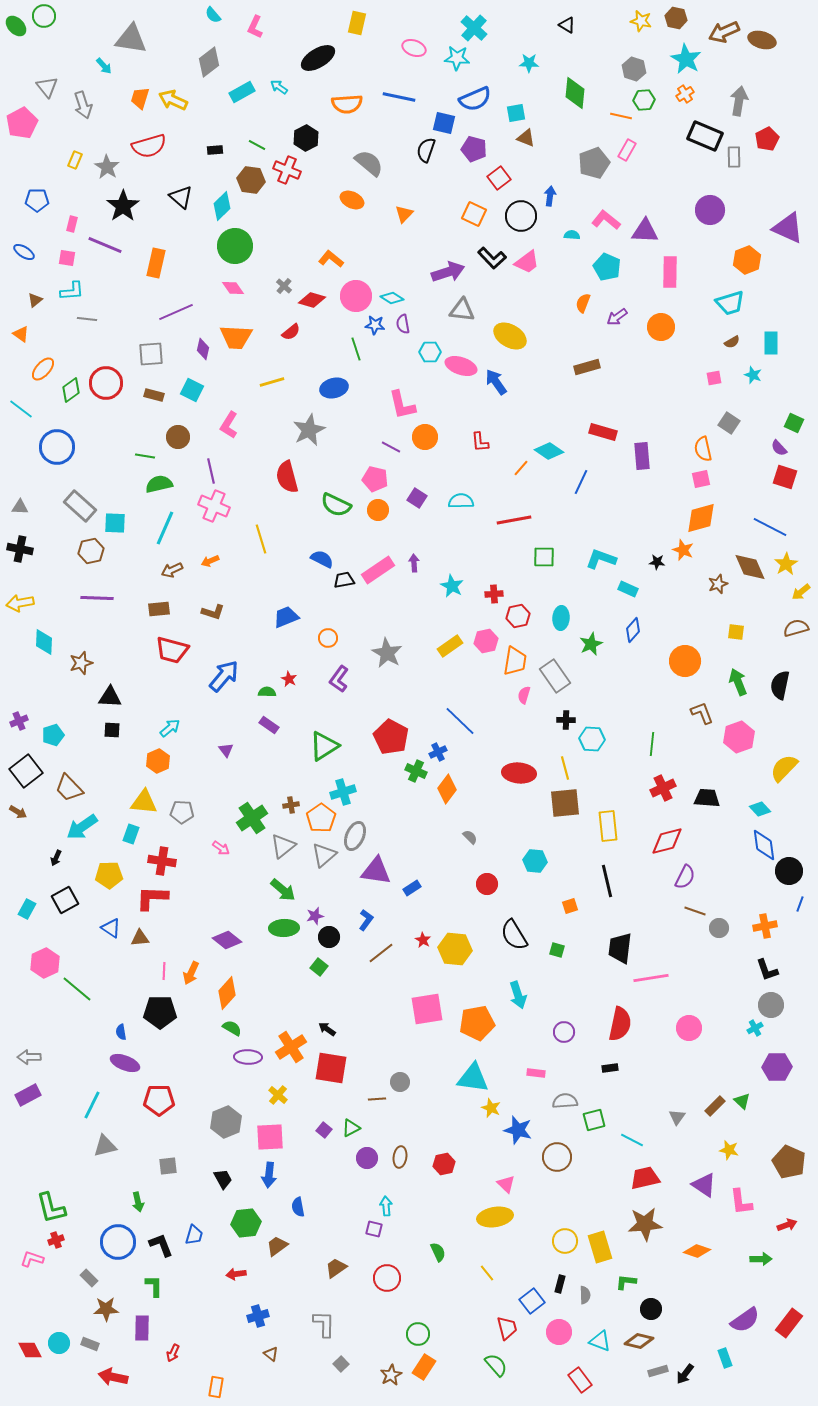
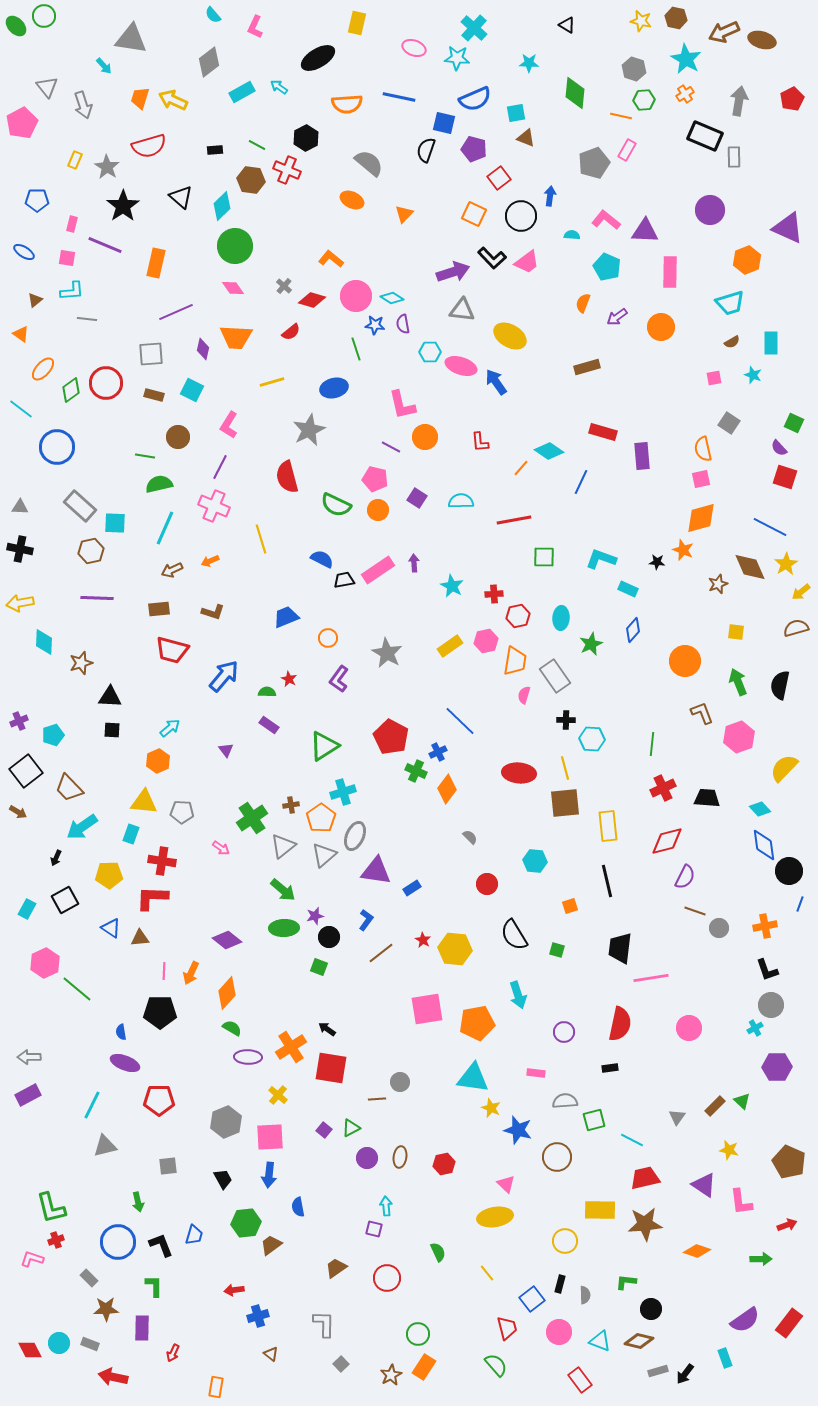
red pentagon at (767, 139): moved 25 px right, 40 px up
purple arrow at (448, 272): moved 5 px right
purple line at (211, 471): moved 9 px right, 4 px up; rotated 40 degrees clockwise
green square at (319, 967): rotated 18 degrees counterclockwise
brown trapezoid at (277, 1246): moved 6 px left, 1 px up
yellow rectangle at (600, 1247): moved 37 px up; rotated 72 degrees counterclockwise
red arrow at (236, 1274): moved 2 px left, 16 px down
blue square at (532, 1301): moved 2 px up
